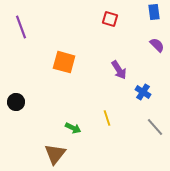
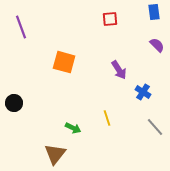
red square: rotated 21 degrees counterclockwise
black circle: moved 2 px left, 1 px down
